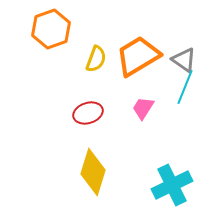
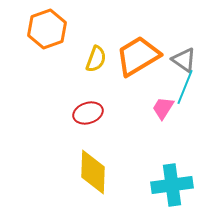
orange hexagon: moved 4 px left
pink trapezoid: moved 20 px right
yellow diamond: rotated 15 degrees counterclockwise
cyan cross: rotated 18 degrees clockwise
